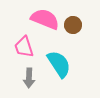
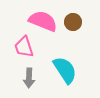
pink semicircle: moved 2 px left, 2 px down
brown circle: moved 3 px up
cyan semicircle: moved 6 px right, 6 px down
